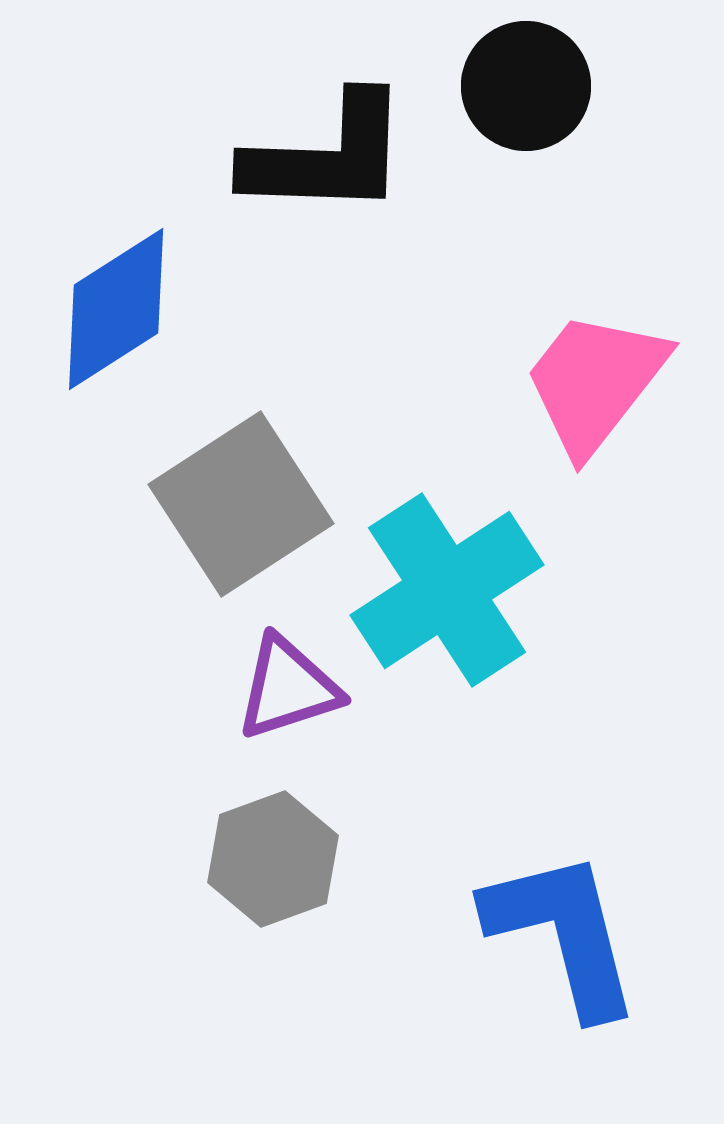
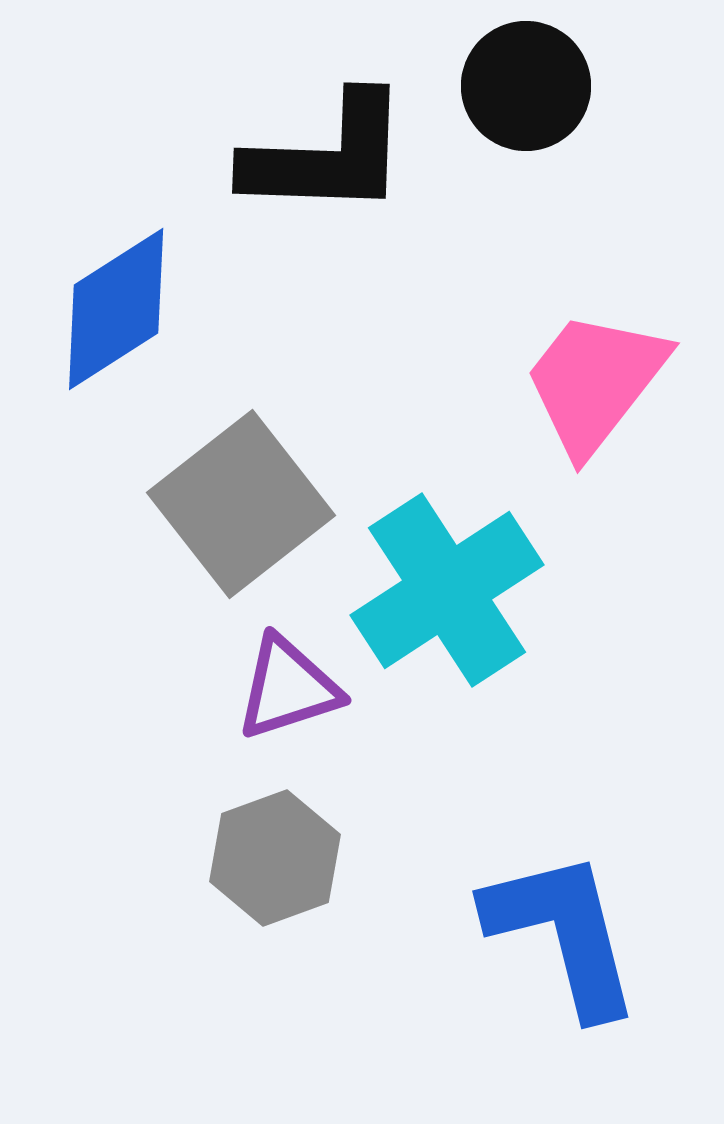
gray square: rotated 5 degrees counterclockwise
gray hexagon: moved 2 px right, 1 px up
